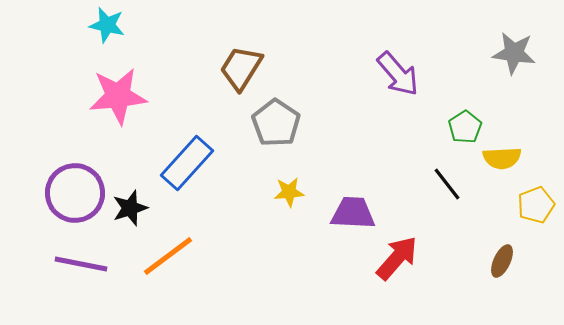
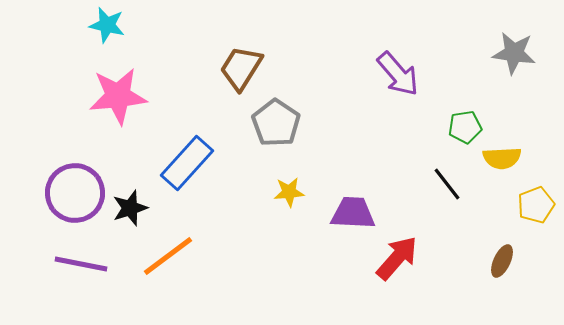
green pentagon: rotated 24 degrees clockwise
